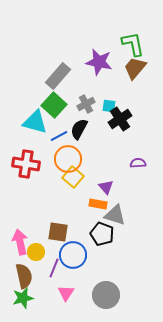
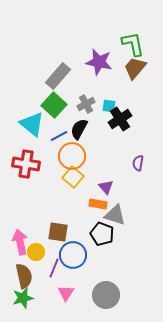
cyan triangle: moved 3 px left, 2 px down; rotated 24 degrees clockwise
orange circle: moved 4 px right, 3 px up
purple semicircle: rotated 77 degrees counterclockwise
